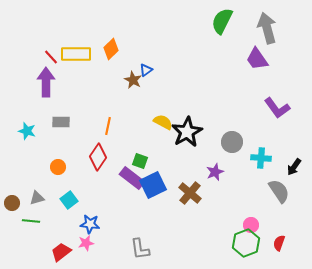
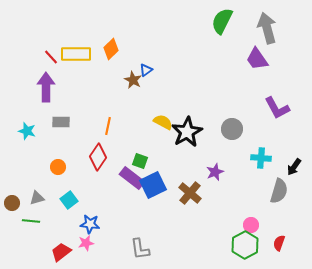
purple arrow: moved 5 px down
purple L-shape: rotated 8 degrees clockwise
gray circle: moved 13 px up
gray semicircle: rotated 50 degrees clockwise
green hexagon: moved 1 px left, 2 px down; rotated 8 degrees counterclockwise
